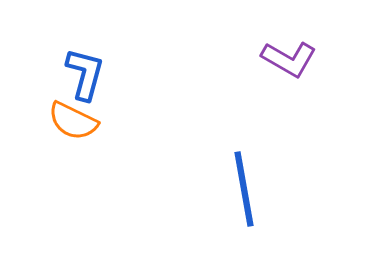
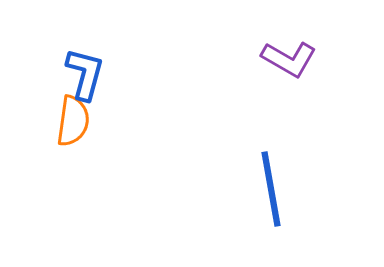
orange semicircle: rotated 108 degrees counterclockwise
blue line: moved 27 px right
